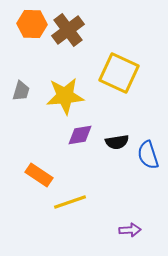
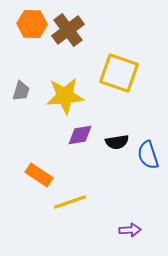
yellow square: rotated 6 degrees counterclockwise
